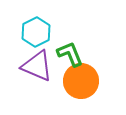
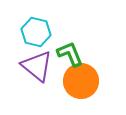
cyan hexagon: rotated 20 degrees counterclockwise
purple triangle: rotated 16 degrees clockwise
